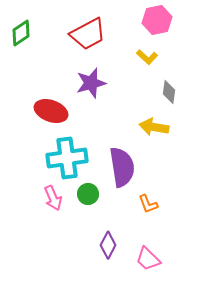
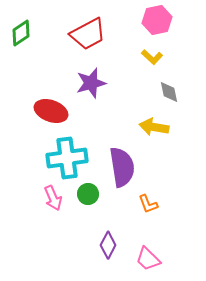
yellow L-shape: moved 5 px right
gray diamond: rotated 20 degrees counterclockwise
